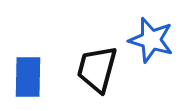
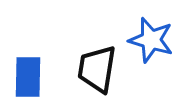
black trapezoid: rotated 6 degrees counterclockwise
